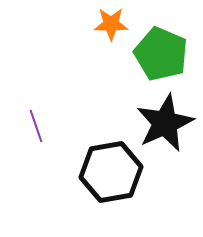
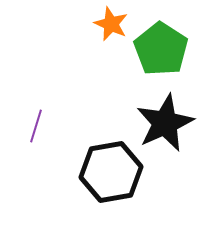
orange star: rotated 24 degrees clockwise
green pentagon: moved 5 px up; rotated 10 degrees clockwise
purple line: rotated 36 degrees clockwise
